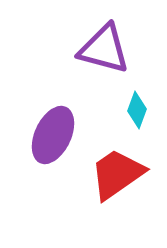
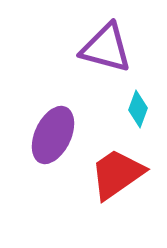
purple triangle: moved 2 px right, 1 px up
cyan diamond: moved 1 px right, 1 px up
